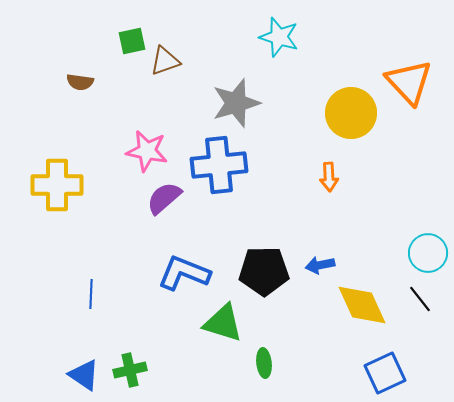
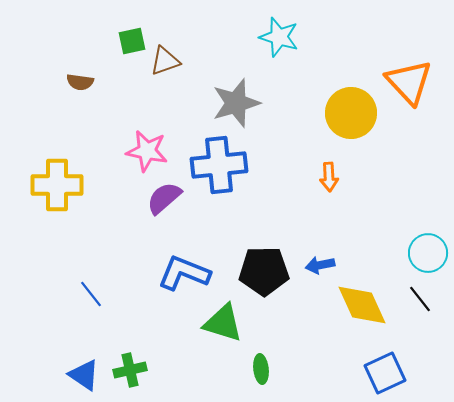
blue line: rotated 40 degrees counterclockwise
green ellipse: moved 3 px left, 6 px down
